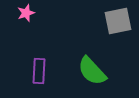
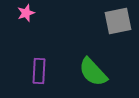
green semicircle: moved 1 px right, 1 px down
